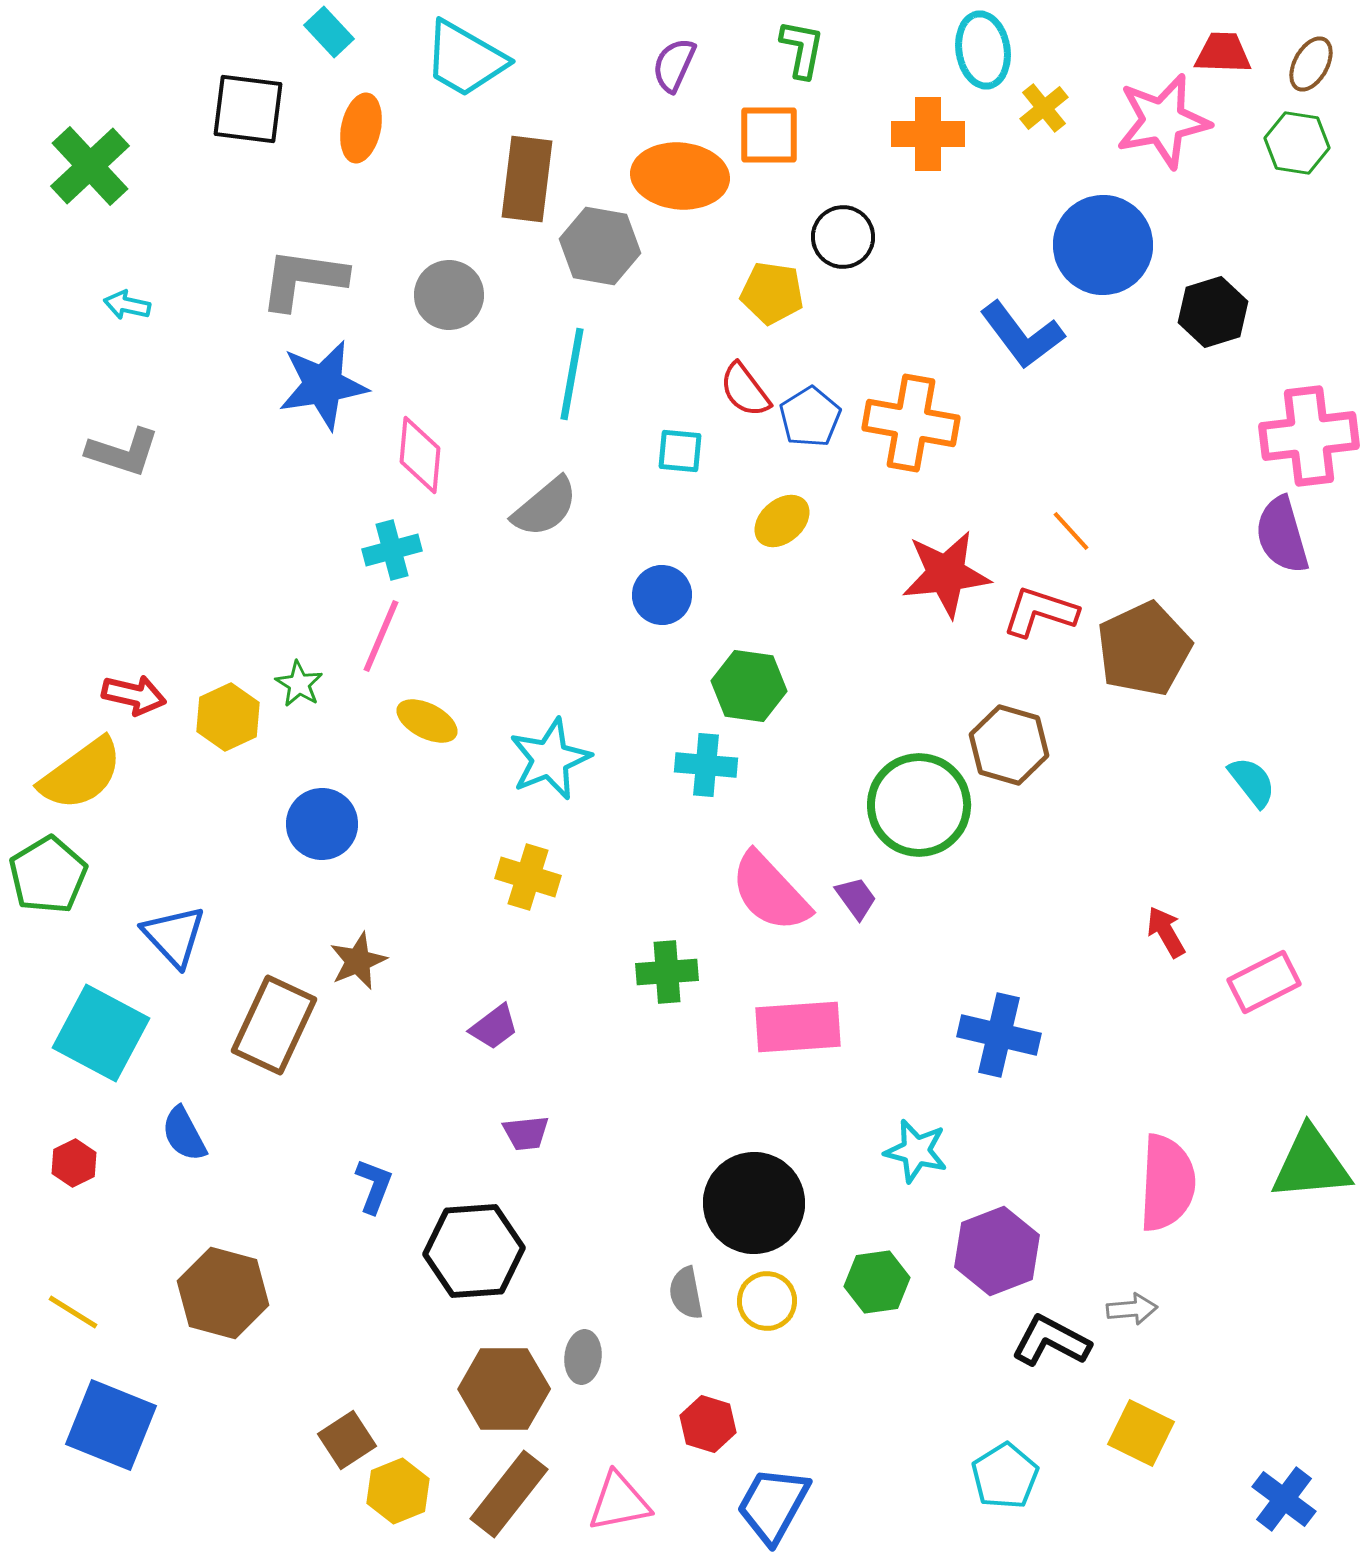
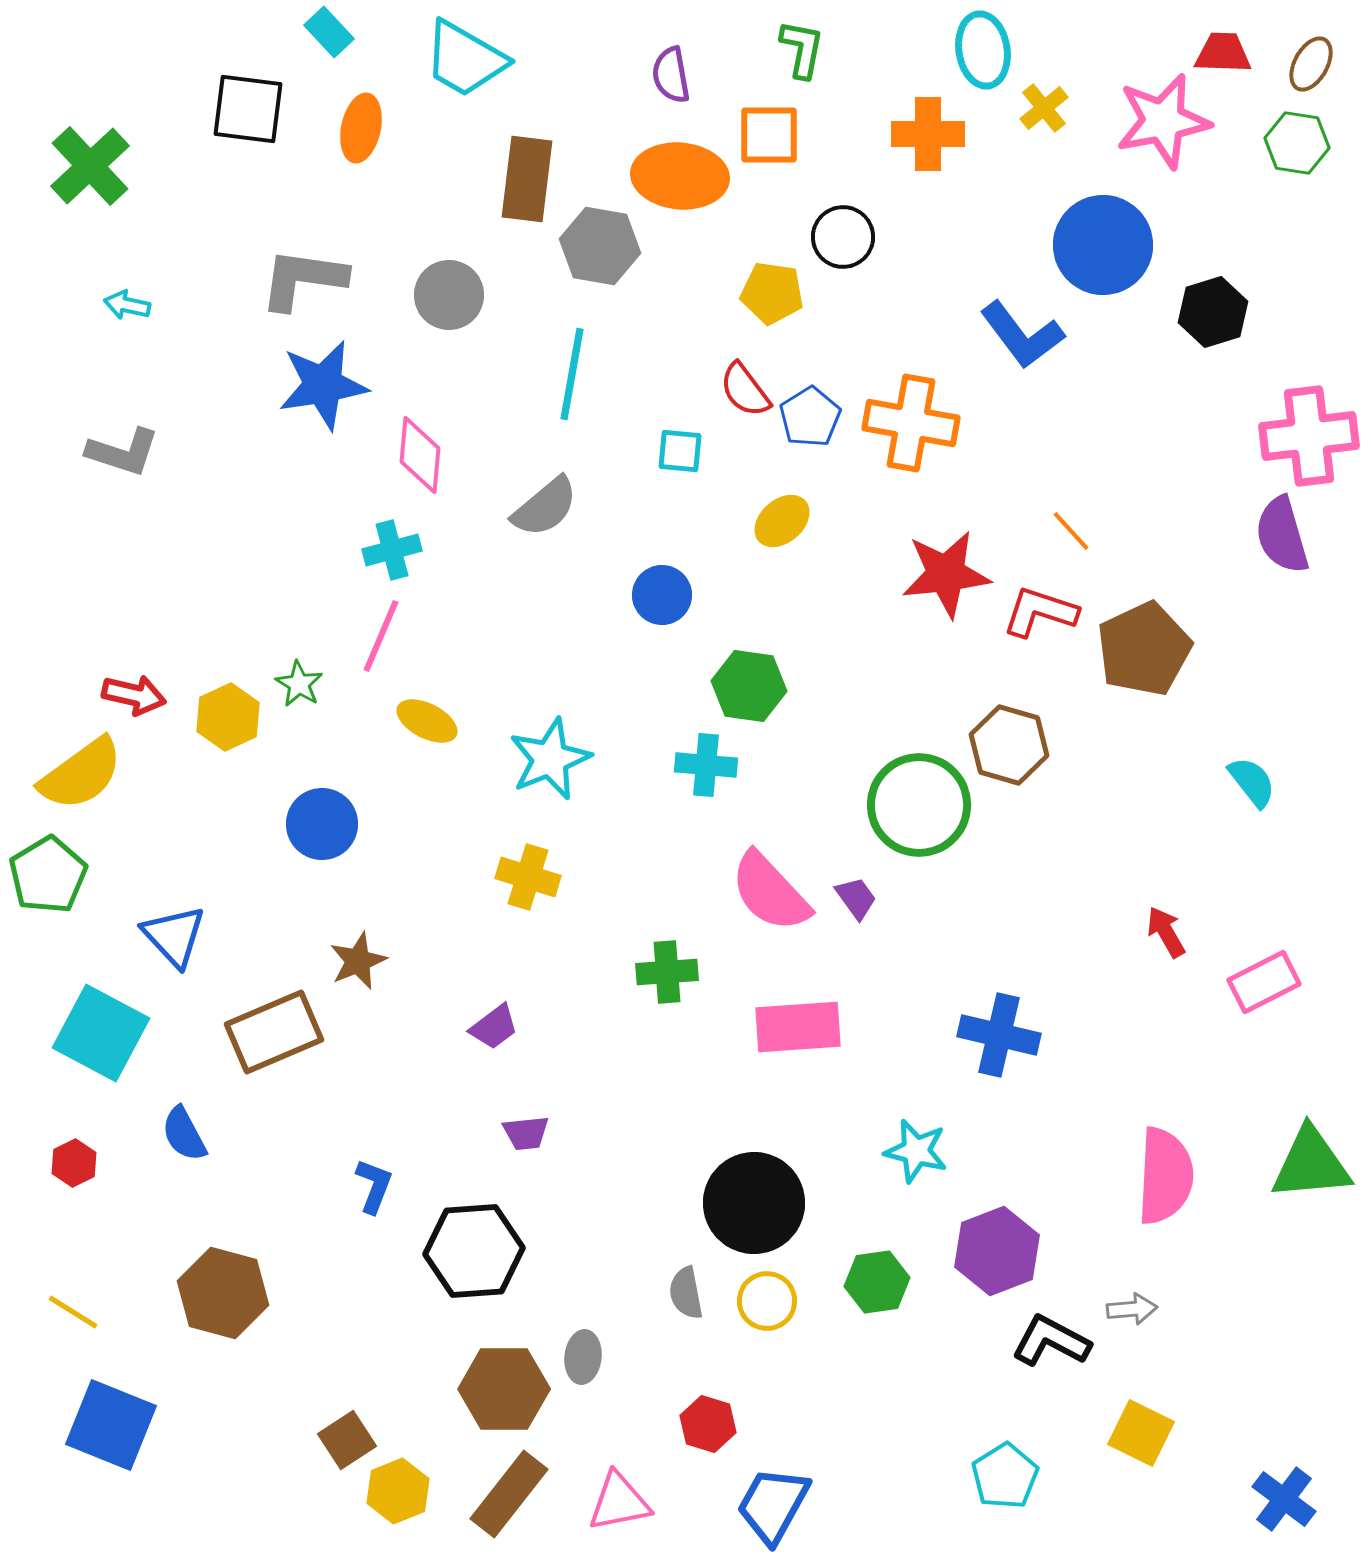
purple semicircle at (674, 65): moved 3 px left, 10 px down; rotated 34 degrees counterclockwise
brown rectangle at (274, 1025): moved 7 px down; rotated 42 degrees clockwise
pink semicircle at (1167, 1183): moved 2 px left, 7 px up
